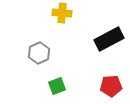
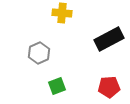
red pentagon: moved 2 px left, 1 px down
